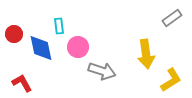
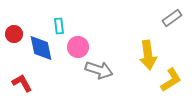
yellow arrow: moved 2 px right, 1 px down
gray arrow: moved 3 px left, 1 px up
